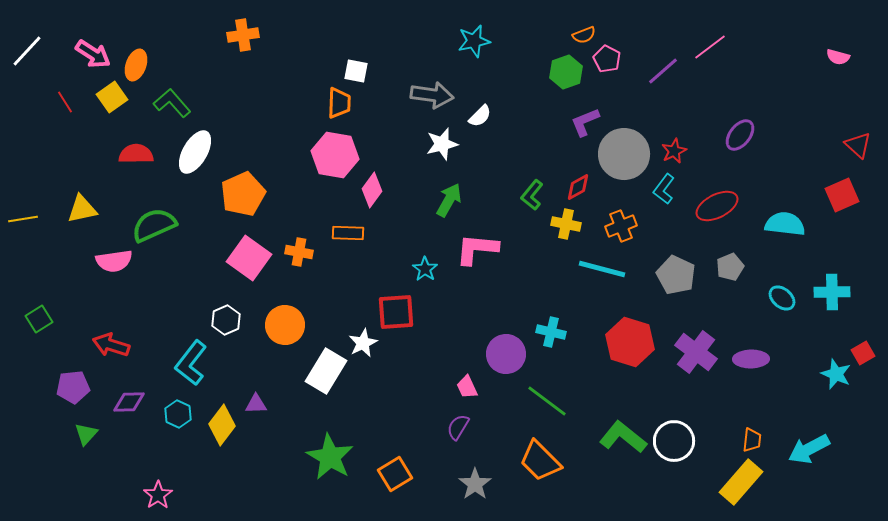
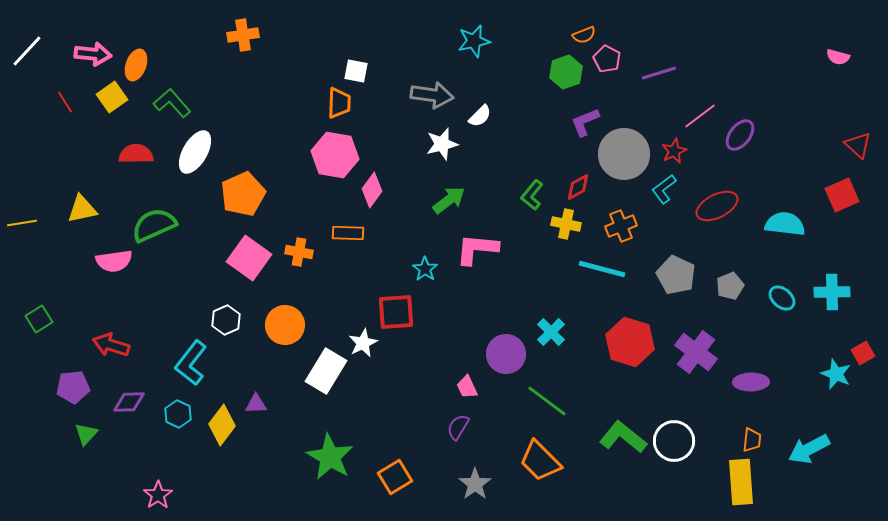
pink line at (710, 47): moved 10 px left, 69 px down
pink arrow at (93, 54): rotated 27 degrees counterclockwise
purple line at (663, 71): moved 4 px left, 2 px down; rotated 24 degrees clockwise
cyan L-shape at (664, 189): rotated 16 degrees clockwise
green arrow at (449, 200): rotated 24 degrees clockwise
yellow line at (23, 219): moved 1 px left, 4 px down
gray pentagon at (730, 267): moved 19 px down
cyan cross at (551, 332): rotated 32 degrees clockwise
purple ellipse at (751, 359): moved 23 px down
orange square at (395, 474): moved 3 px down
yellow rectangle at (741, 482): rotated 45 degrees counterclockwise
